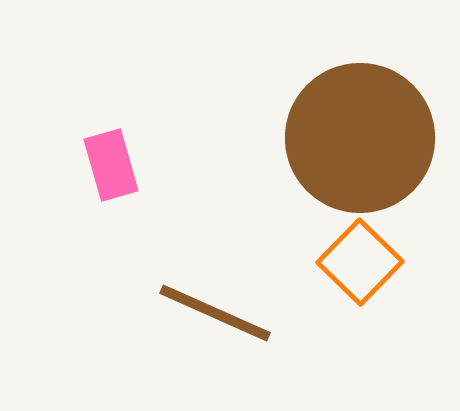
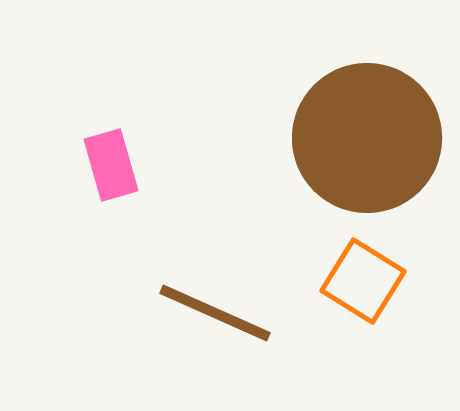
brown circle: moved 7 px right
orange square: moved 3 px right, 19 px down; rotated 12 degrees counterclockwise
